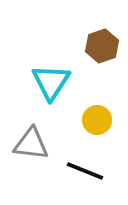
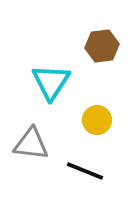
brown hexagon: rotated 12 degrees clockwise
